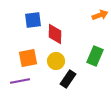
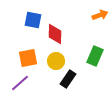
blue square: rotated 18 degrees clockwise
purple line: moved 2 px down; rotated 30 degrees counterclockwise
